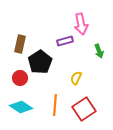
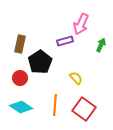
pink arrow: rotated 35 degrees clockwise
green arrow: moved 2 px right, 6 px up; rotated 136 degrees counterclockwise
yellow semicircle: rotated 112 degrees clockwise
red square: rotated 20 degrees counterclockwise
